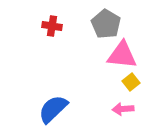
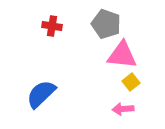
gray pentagon: rotated 12 degrees counterclockwise
blue semicircle: moved 12 px left, 15 px up
